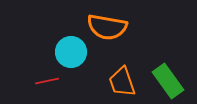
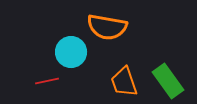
orange trapezoid: moved 2 px right
